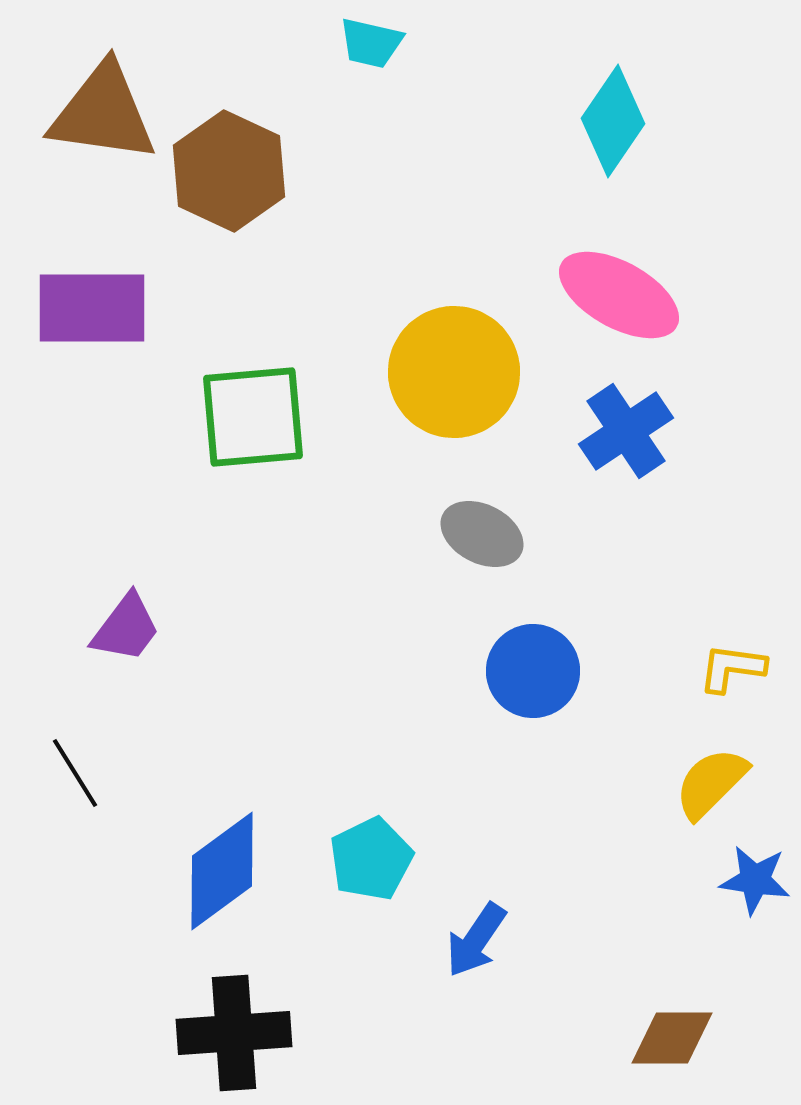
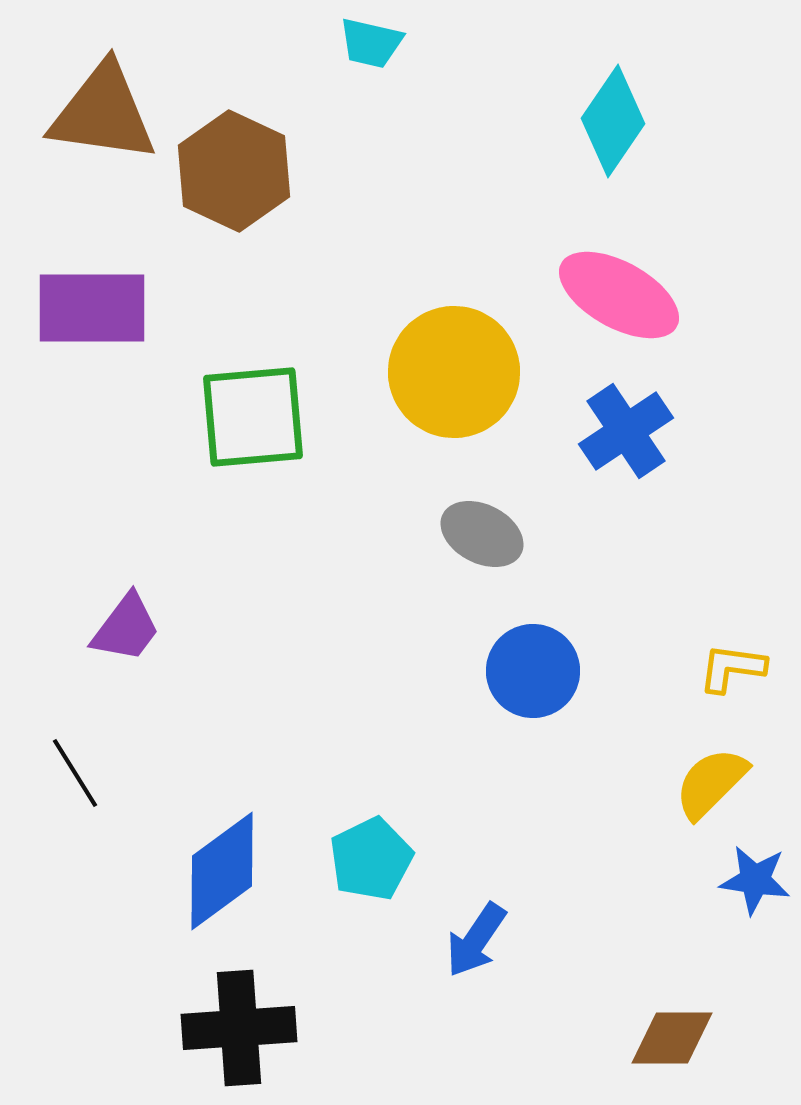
brown hexagon: moved 5 px right
black cross: moved 5 px right, 5 px up
